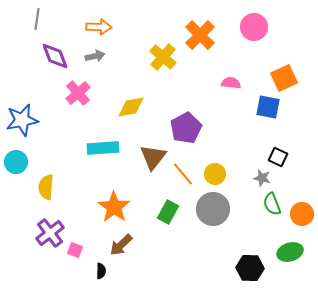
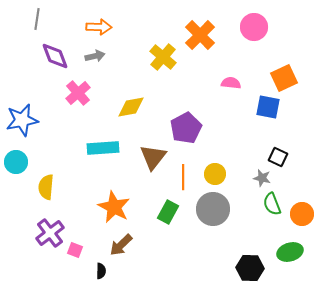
orange line: moved 3 px down; rotated 40 degrees clockwise
orange star: rotated 8 degrees counterclockwise
